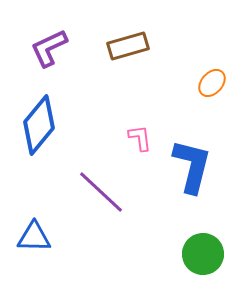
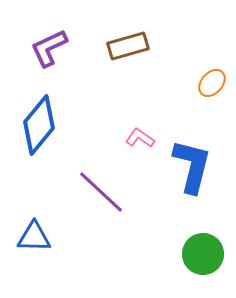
pink L-shape: rotated 48 degrees counterclockwise
